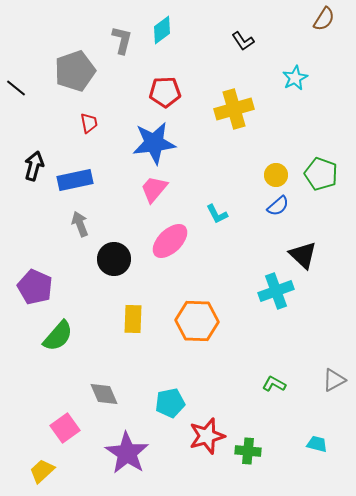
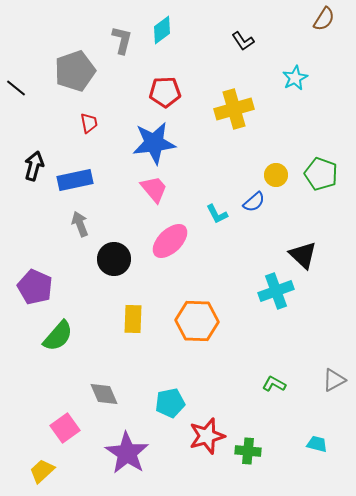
pink trapezoid: rotated 100 degrees clockwise
blue semicircle: moved 24 px left, 4 px up
